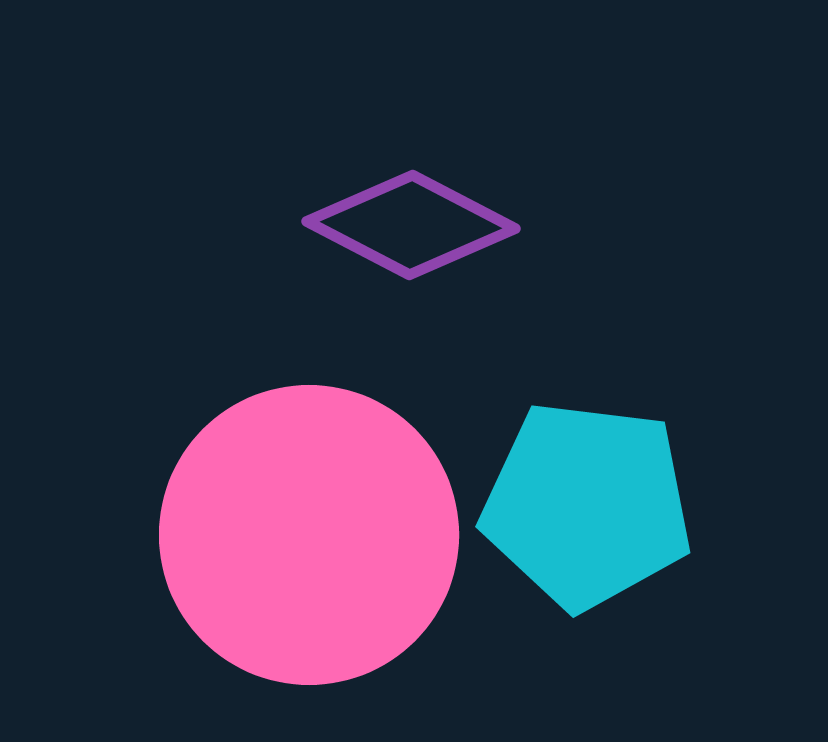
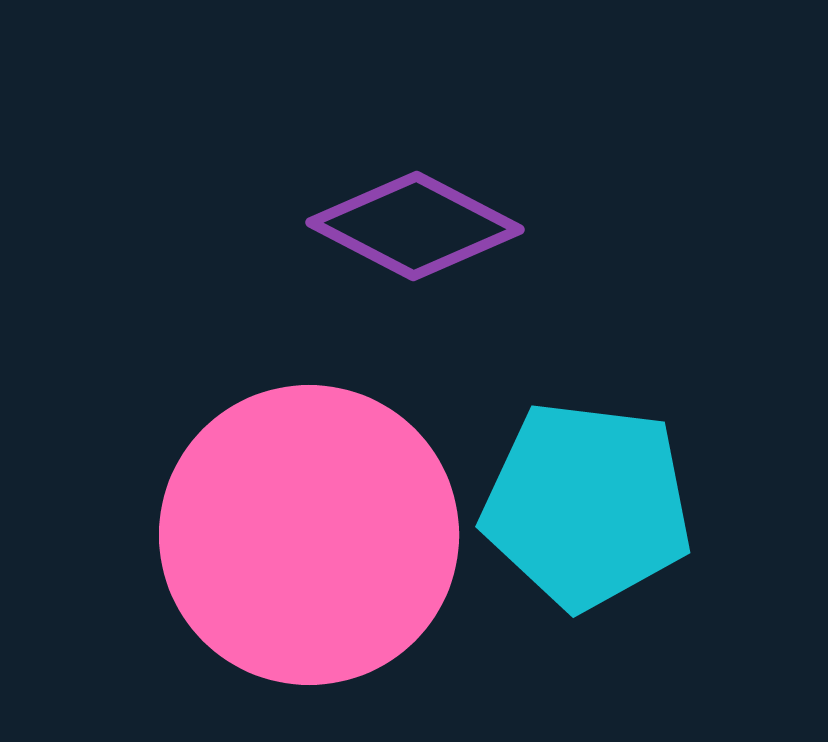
purple diamond: moved 4 px right, 1 px down
